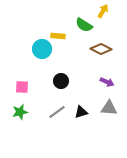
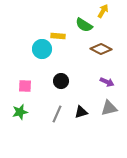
pink square: moved 3 px right, 1 px up
gray triangle: rotated 18 degrees counterclockwise
gray line: moved 2 px down; rotated 30 degrees counterclockwise
